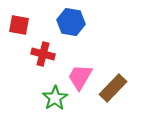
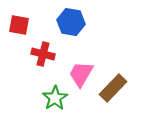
pink trapezoid: moved 1 px right, 3 px up
